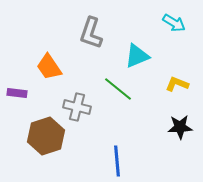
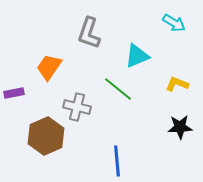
gray L-shape: moved 2 px left
orange trapezoid: rotated 68 degrees clockwise
purple rectangle: moved 3 px left; rotated 18 degrees counterclockwise
brown hexagon: rotated 6 degrees counterclockwise
